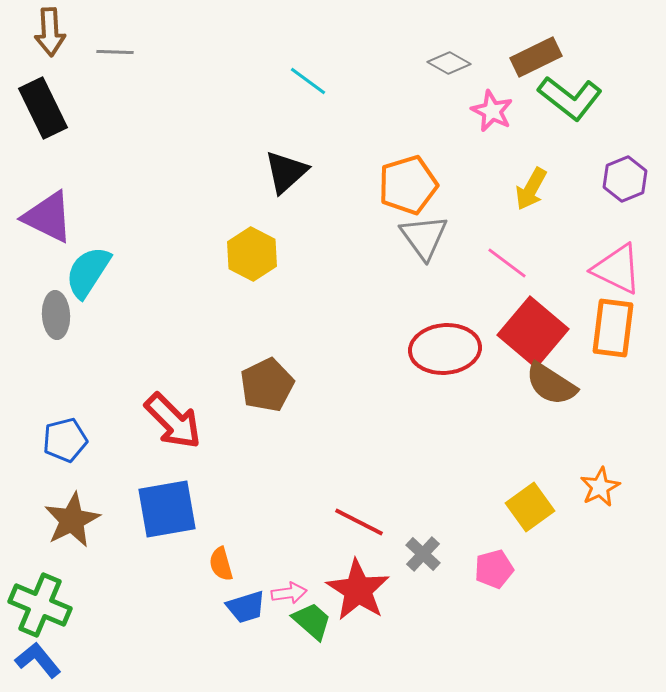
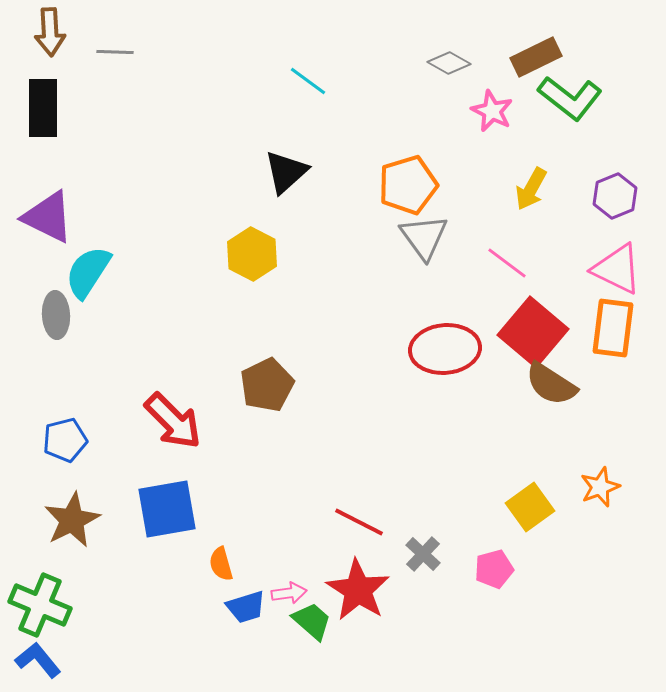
black rectangle: rotated 26 degrees clockwise
purple hexagon: moved 10 px left, 17 px down
orange star: rotated 6 degrees clockwise
